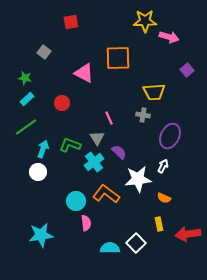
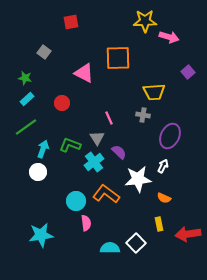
purple square: moved 1 px right, 2 px down
